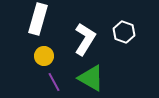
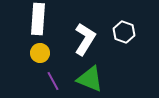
white rectangle: rotated 12 degrees counterclockwise
yellow circle: moved 4 px left, 3 px up
green triangle: moved 1 px left, 1 px down; rotated 8 degrees counterclockwise
purple line: moved 1 px left, 1 px up
